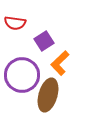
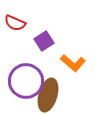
red semicircle: rotated 15 degrees clockwise
orange L-shape: moved 13 px right; rotated 95 degrees counterclockwise
purple circle: moved 4 px right, 6 px down
